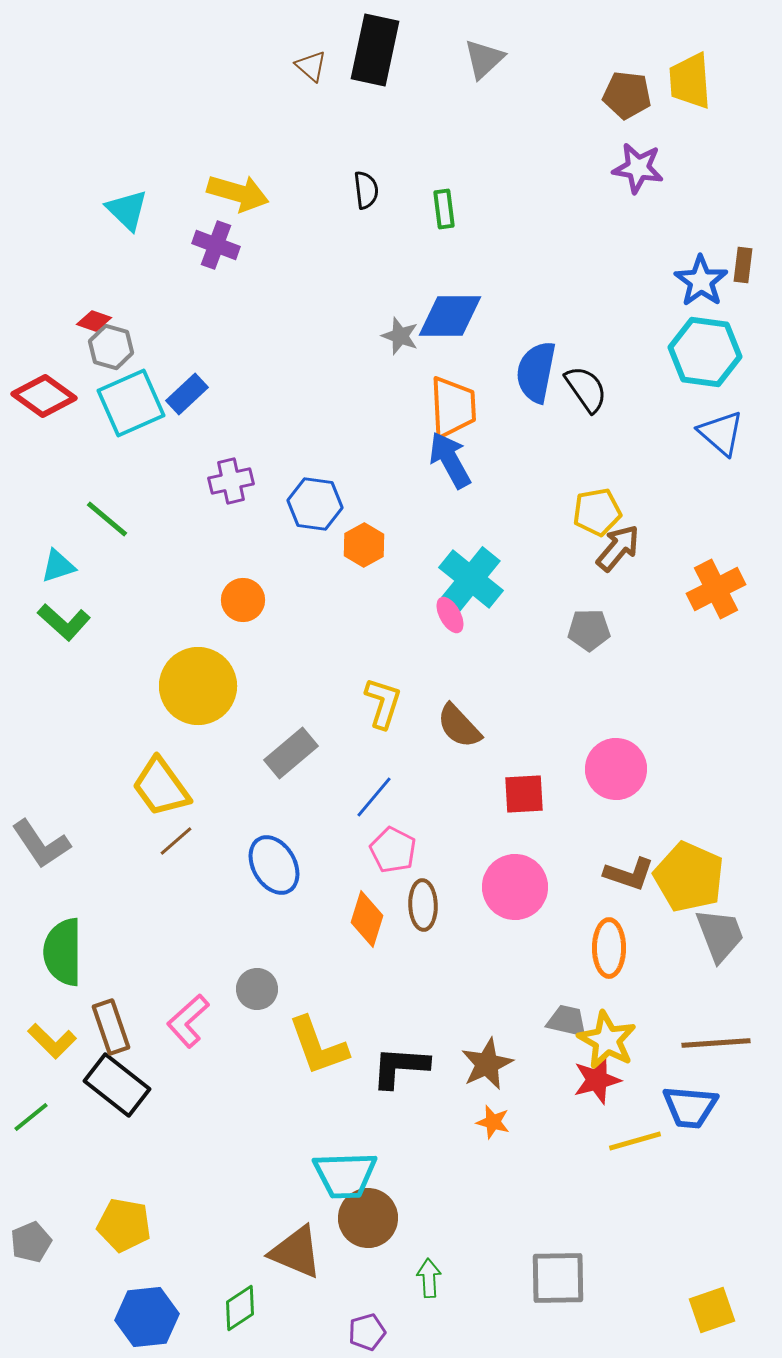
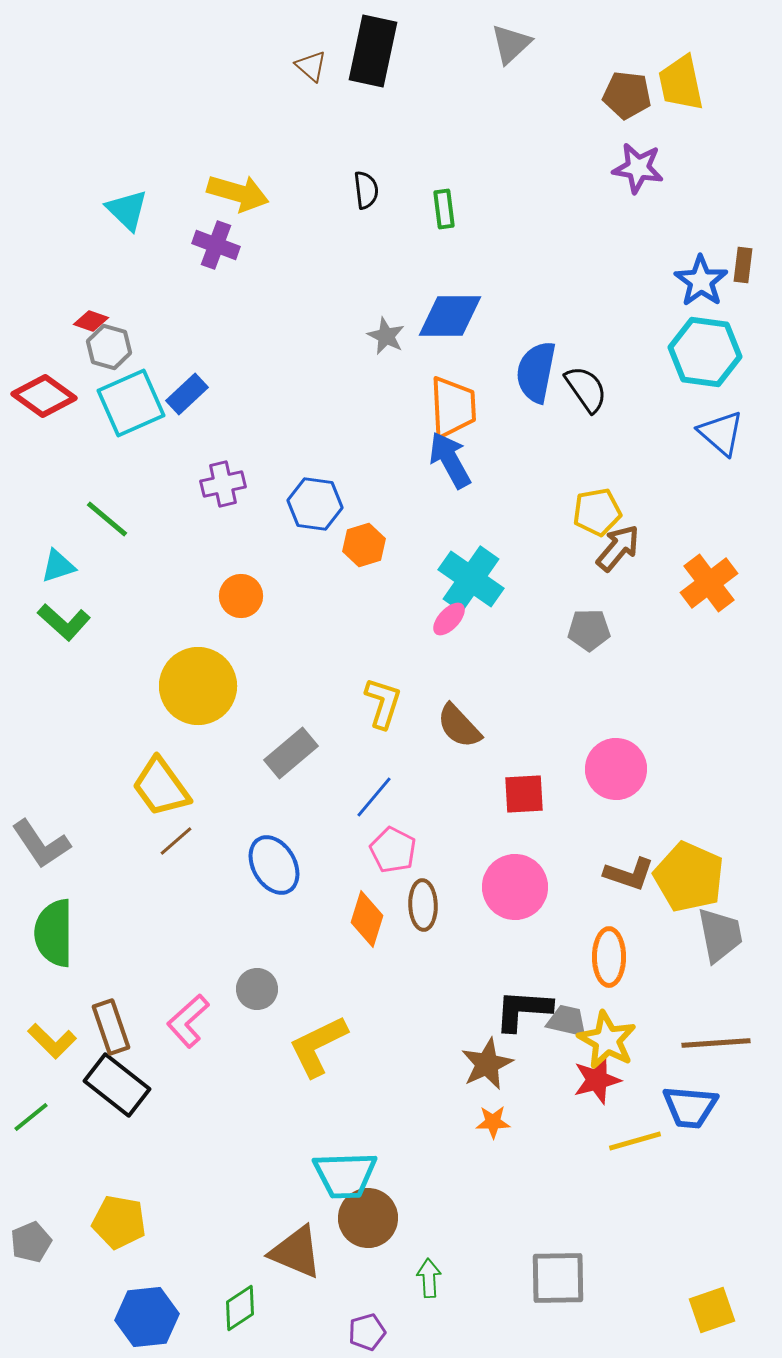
black rectangle at (375, 50): moved 2 px left, 1 px down
gray triangle at (484, 59): moved 27 px right, 15 px up
yellow trapezoid at (690, 81): moved 9 px left, 2 px down; rotated 8 degrees counterclockwise
red diamond at (94, 321): moved 3 px left
gray star at (400, 336): moved 14 px left; rotated 6 degrees clockwise
gray hexagon at (111, 347): moved 2 px left
purple cross at (231, 481): moved 8 px left, 3 px down
orange hexagon at (364, 545): rotated 12 degrees clockwise
cyan cross at (471, 579): rotated 4 degrees counterclockwise
orange cross at (716, 589): moved 7 px left, 6 px up; rotated 10 degrees counterclockwise
orange circle at (243, 600): moved 2 px left, 4 px up
pink ellipse at (450, 615): moved 1 px left, 4 px down; rotated 72 degrees clockwise
gray trapezoid at (720, 935): rotated 10 degrees clockwise
orange ellipse at (609, 948): moved 9 px down
green semicircle at (63, 952): moved 9 px left, 19 px up
yellow L-shape at (318, 1046): rotated 84 degrees clockwise
black L-shape at (400, 1067): moved 123 px right, 57 px up
orange star at (493, 1122): rotated 16 degrees counterclockwise
yellow pentagon at (124, 1225): moved 5 px left, 3 px up
